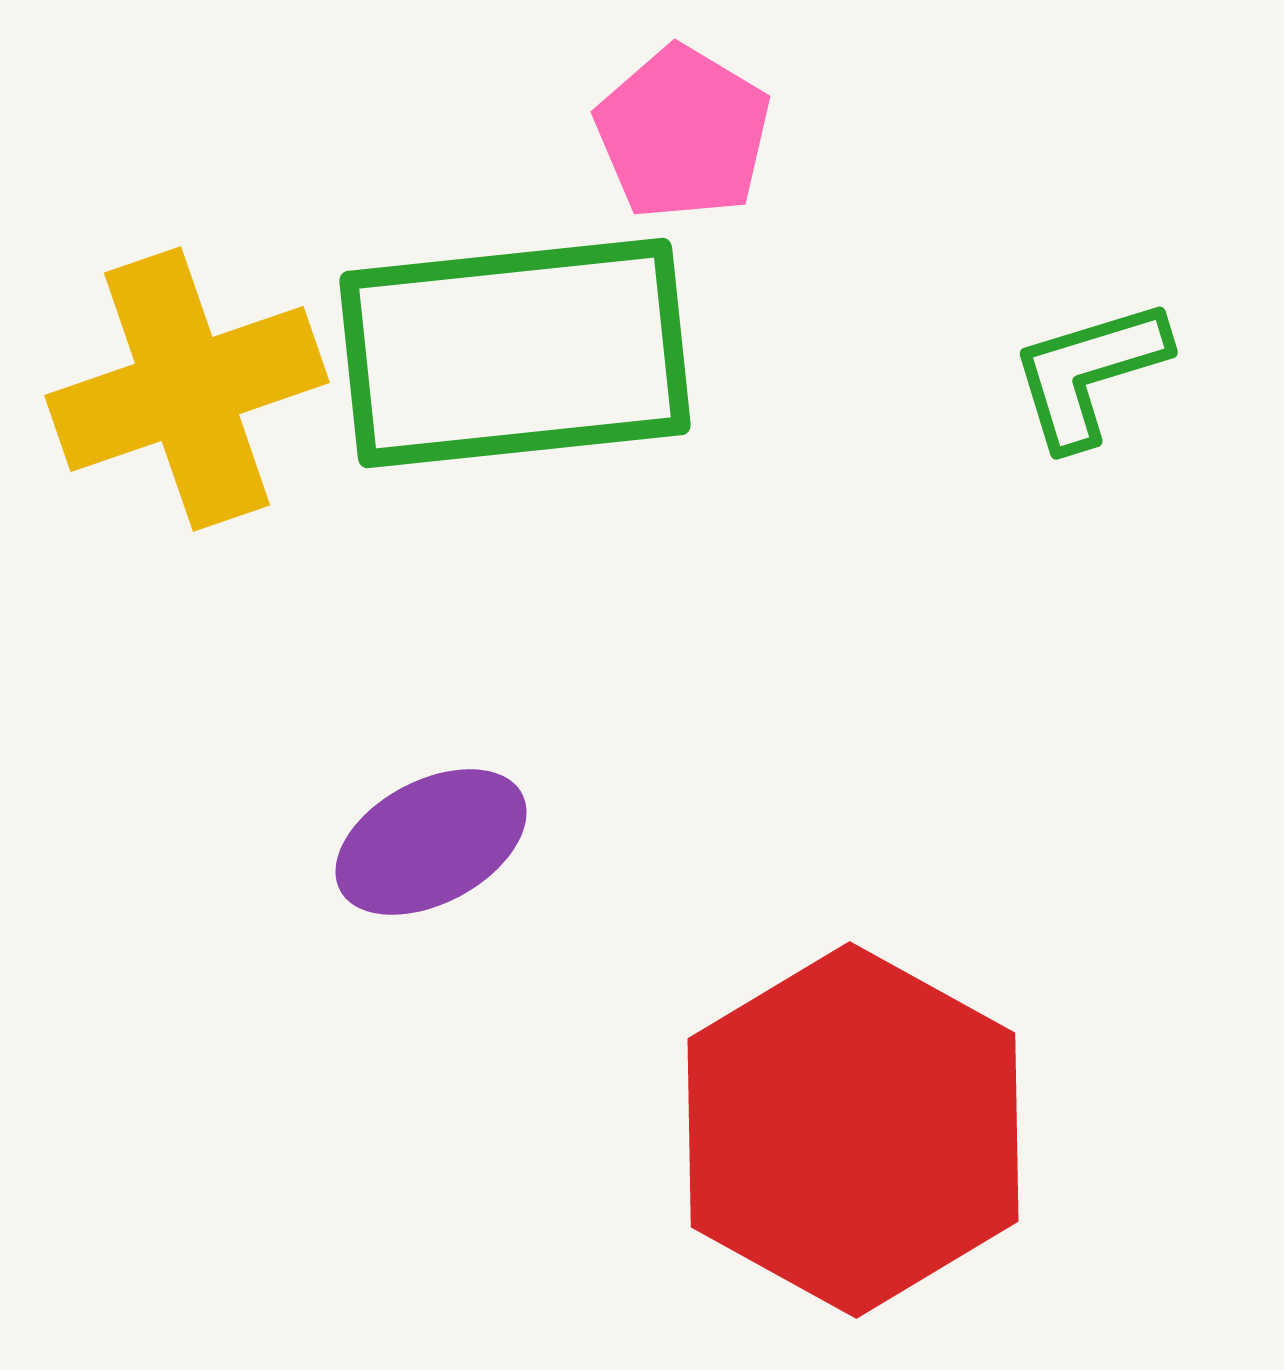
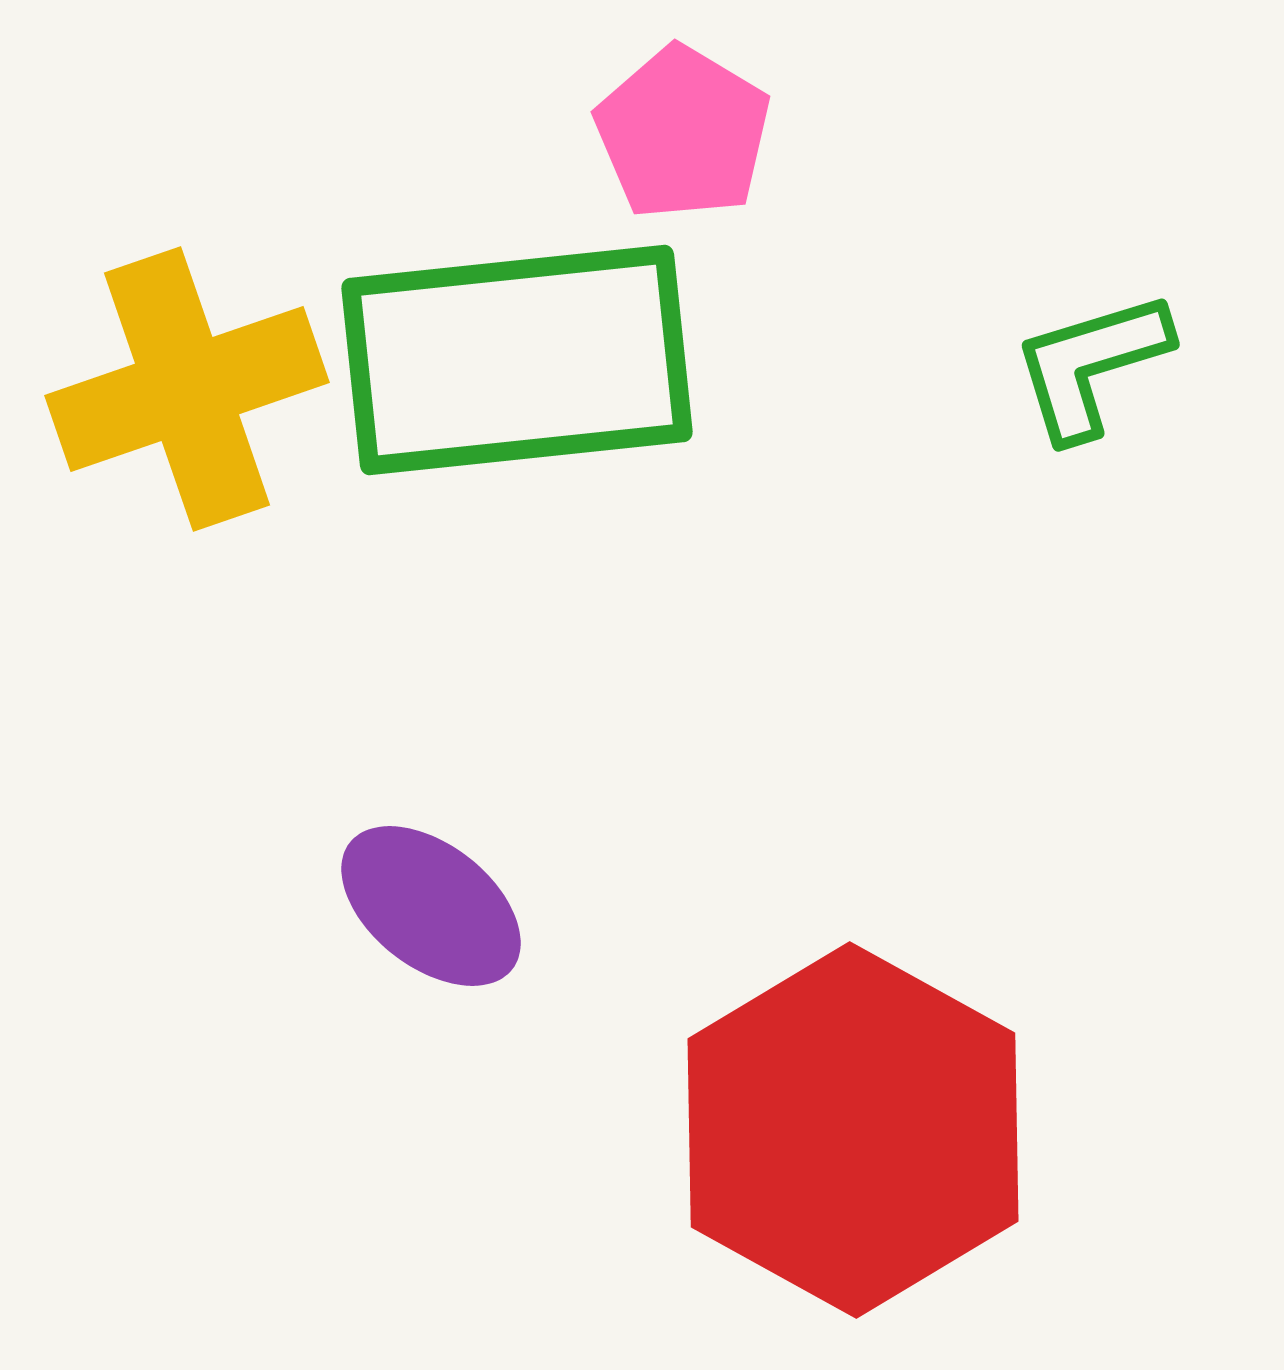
green rectangle: moved 2 px right, 7 px down
green L-shape: moved 2 px right, 8 px up
purple ellipse: moved 64 px down; rotated 66 degrees clockwise
